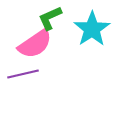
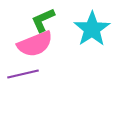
green L-shape: moved 7 px left, 2 px down
pink semicircle: rotated 12 degrees clockwise
